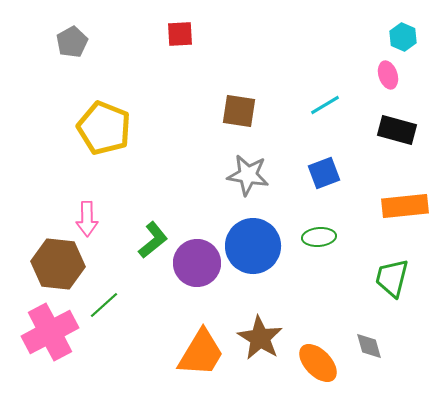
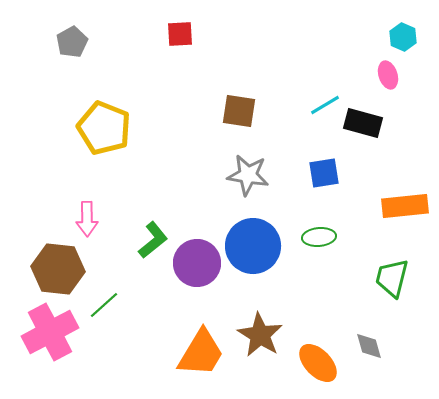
black rectangle: moved 34 px left, 7 px up
blue square: rotated 12 degrees clockwise
brown hexagon: moved 5 px down
brown star: moved 3 px up
